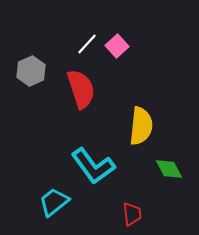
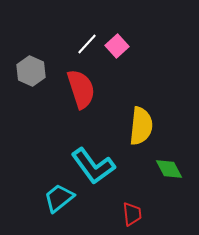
gray hexagon: rotated 12 degrees counterclockwise
cyan trapezoid: moved 5 px right, 4 px up
